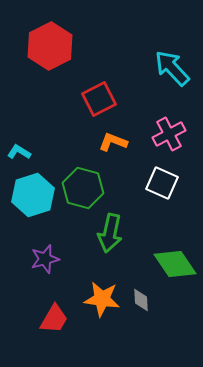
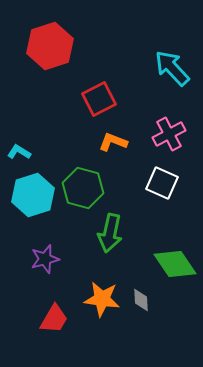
red hexagon: rotated 9 degrees clockwise
